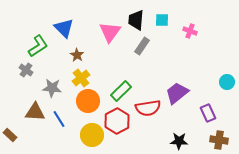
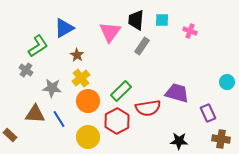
blue triangle: rotated 45 degrees clockwise
purple trapezoid: rotated 55 degrees clockwise
brown triangle: moved 2 px down
yellow circle: moved 4 px left, 2 px down
brown cross: moved 2 px right, 1 px up
